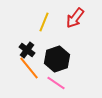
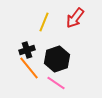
black cross: rotated 35 degrees clockwise
